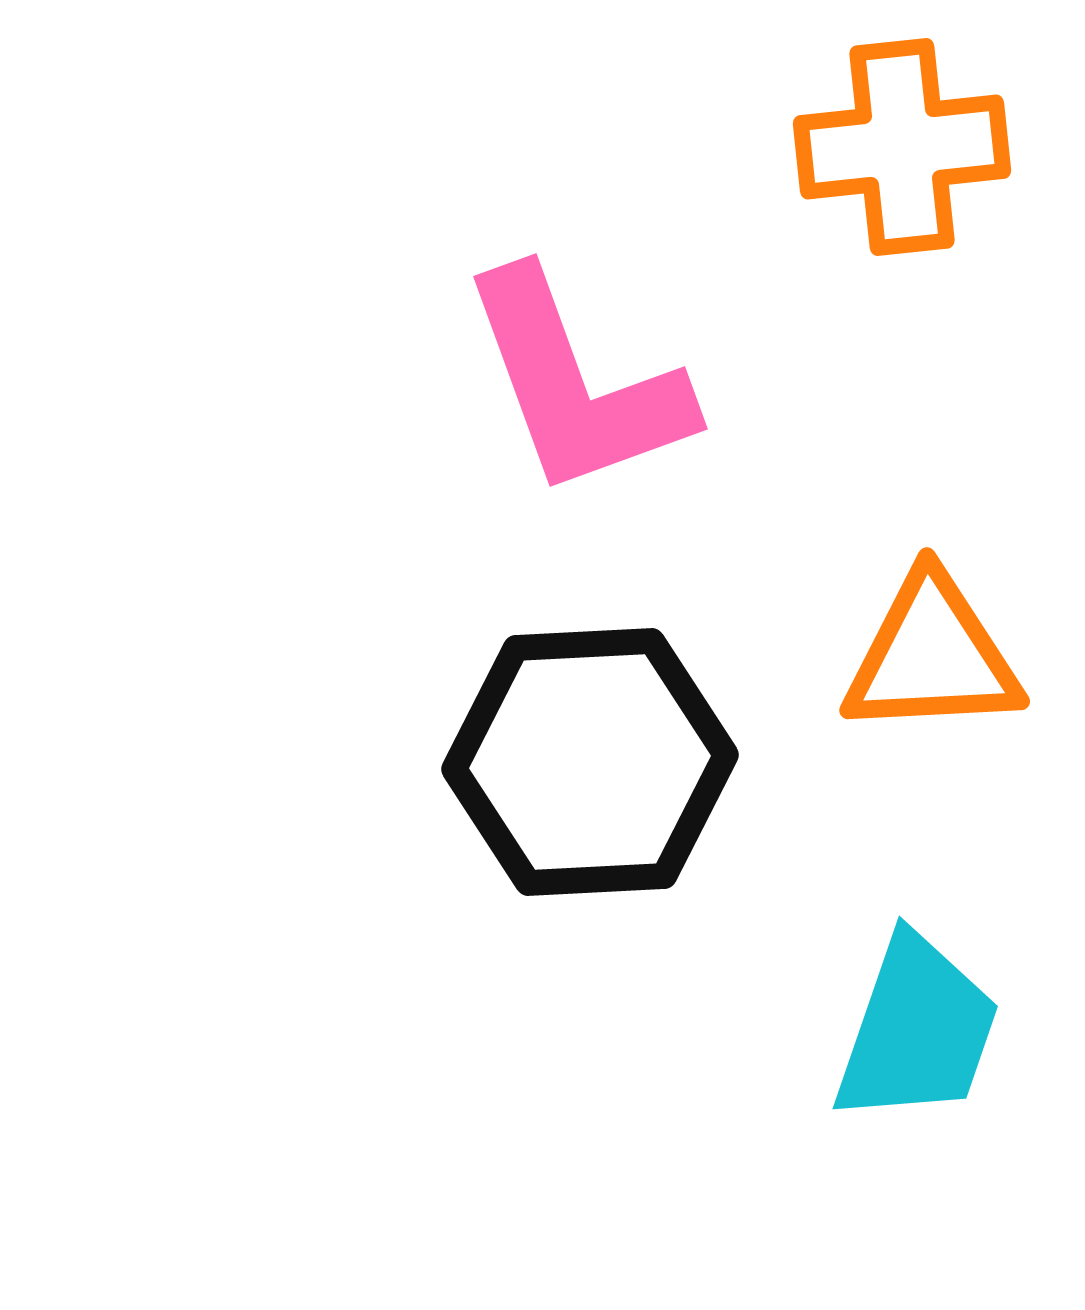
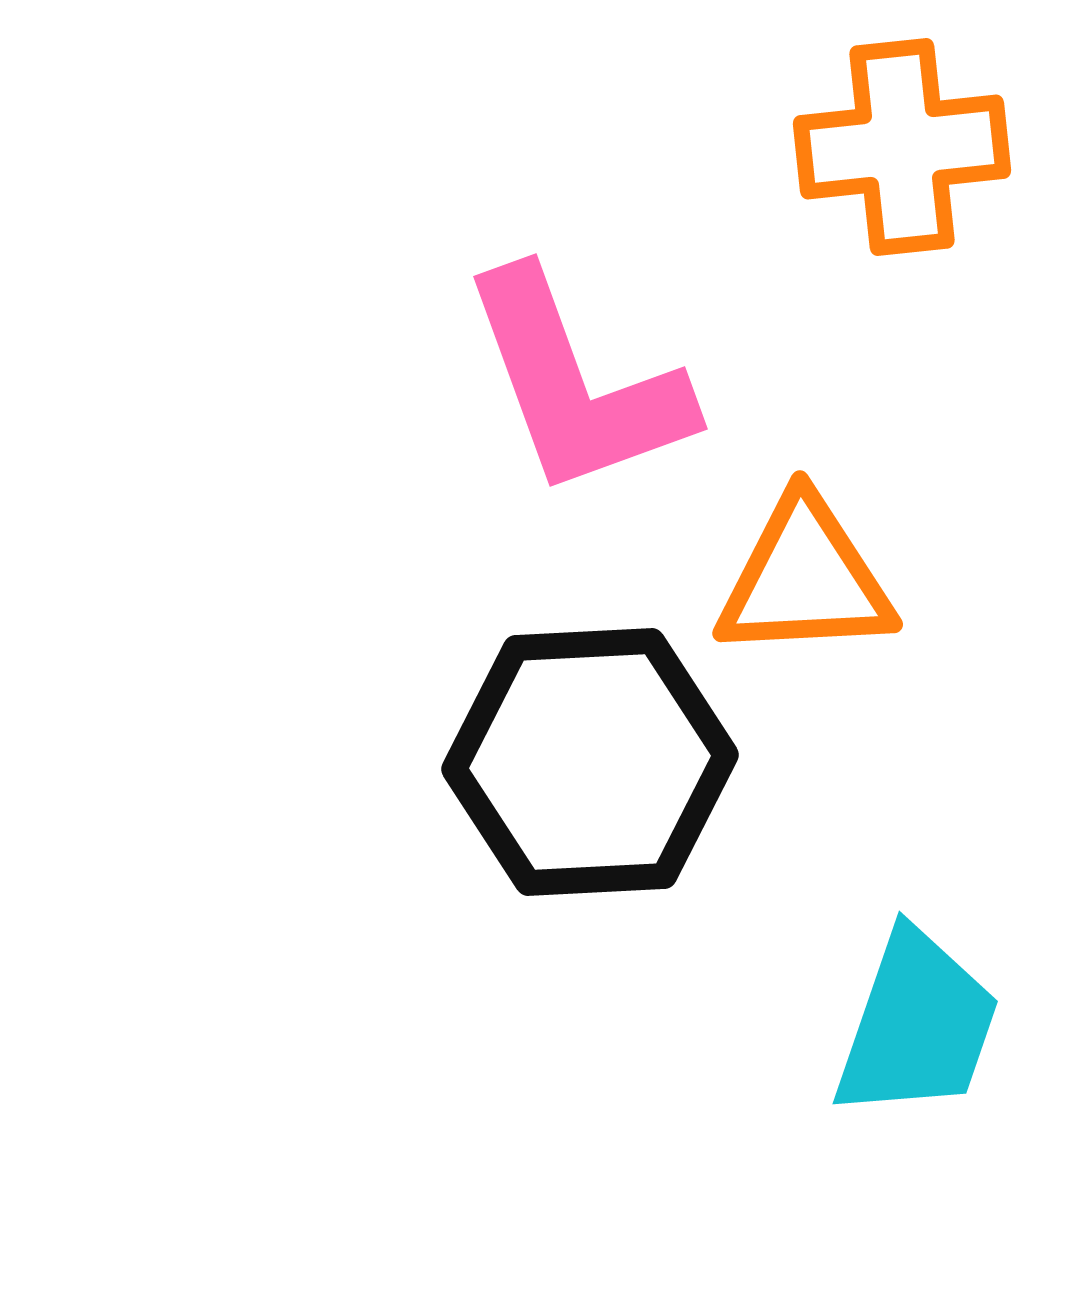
orange triangle: moved 127 px left, 77 px up
cyan trapezoid: moved 5 px up
